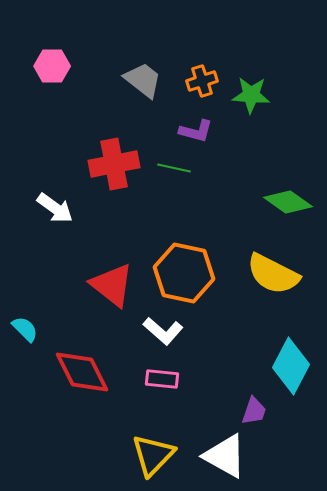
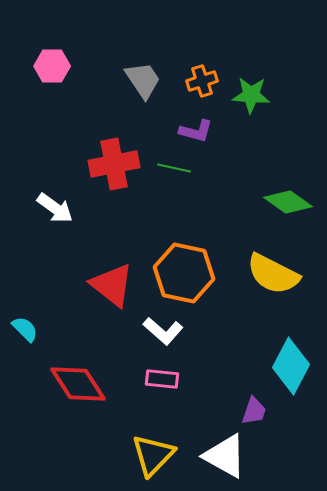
gray trapezoid: rotated 18 degrees clockwise
red diamond: moved 4 px left, 12 px down; rotated 6 degrees counterclockwise
